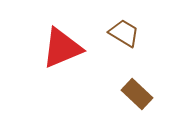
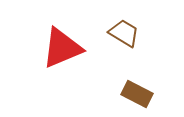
brown rectangle: rotated 16 degrees counterclockwise
